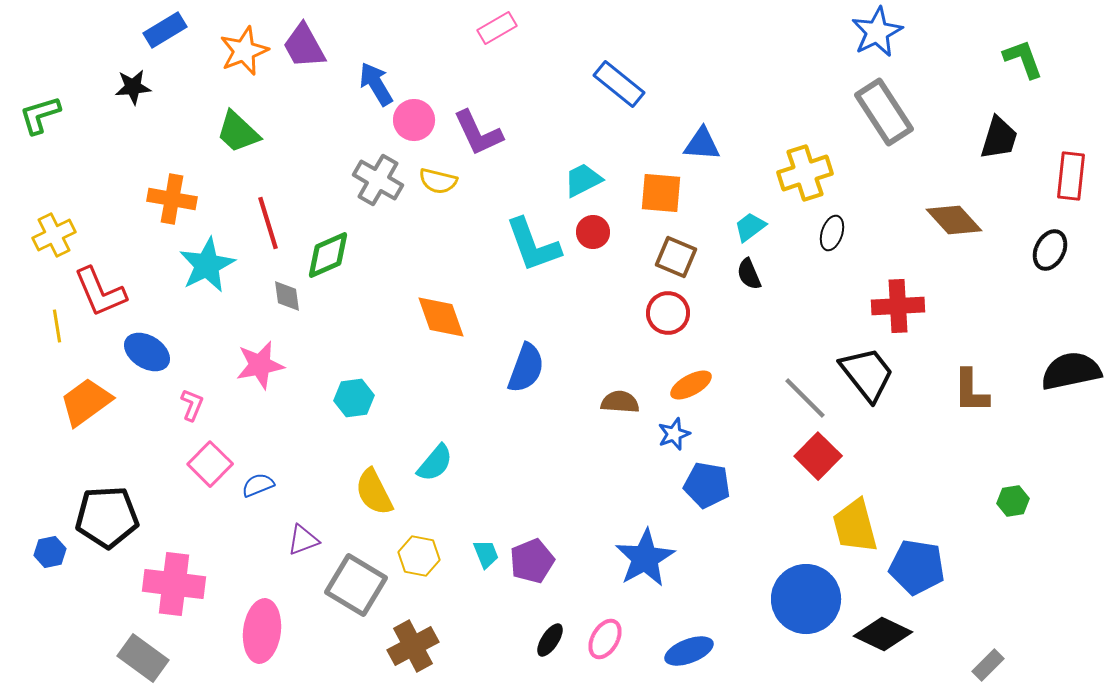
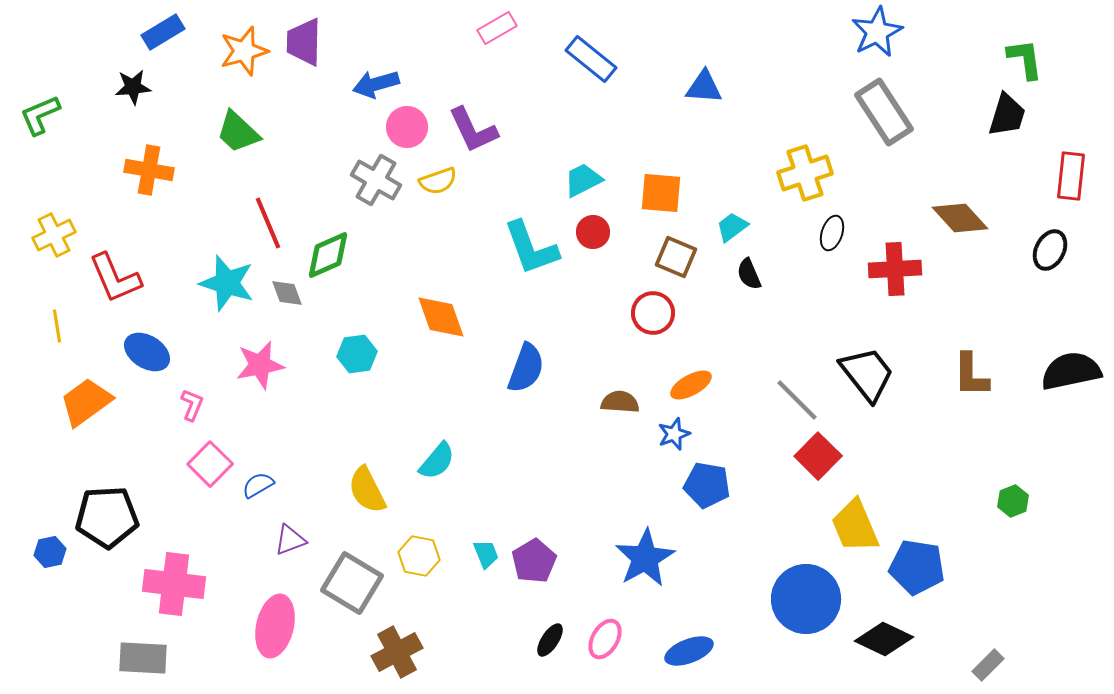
blue rectangle at (165, 30): moved 2 px left, 2 px down
purple trapezoid at (304, 46): moved 4 px up; rotated 30 degrees clockwise
orange star at (244, 51): rotated 6 degrees clockwise
green L-shape at (1023, 59): moved 2 px right; rotated 12 degrees clockwise
blue arrow at (376, 84): rotated 75 degrees counterclockwise
blue rectangle at (619, 84): moved 28 px left, 25 px up
green L-shape at (40, 115): rotated 6 degrees counterclockwise
pink circle at (414, 120): moved 7 px left, 7 px down
purple L-shape at (478, 133): moved 5 px left, 3 px up
black trapezoid at (999, 138): moved 8 px right, 23 px up
blue triangle at (702, 144): moved 2 px right, 57 px up
gray cross at (378, 180): moved 2 px left
yellow semicircle at (438, 181): rotated 33 degrees counterclockwise
orange cross at (172, 199): moved 23 px left, 29 px up
brown diamond at (954, 220): moved 6 px right, 2 px up
red line at (268, 223): rotated 6 degrees counterclockwise
cyan trapezoid at (750, 227): moved 18 px left
cyan L-shape at (533, 245): moved 2 px left, 3 px down
cyan star at (207, 265): moved 20 px right, 18 px down; rotated 28 degrees counterclockwise
red L-shape at (100, 292): moved 15 px right, 14 px up
gray diamond at (287, 296): moved 3 px up; rotated 12 degrees counterclockwise
red cross at (898, 306): moved 3 px left, 37 px up
red circle at (668, 313): moved 15 px left
brown L-shape at (971, 391): moved 16 px up
cyan hexagon at (354, 398): moved 3 px right, 44 px up
gray line at (805, 398): moved 8 px left, 2 px down
cyan semicircle at (435, 463): moved 2 px right, 2 px up
blue semicircle at (258, 485): rotated 8 degrees counterclockwise
yellow semicircle at (374, 492): moved 7 px left, 2 px up
green hexagon at (1013, 501): rotated 12 degrees counterclockwise
yellow trapezoid at (855, 526): rotated 8 degrees counterclockwise
purple triangle at (303, 540): moved 13 px left
purple pentagon at (532, 561): moved 2 px right; rotated 9 degrees counterclockwise
gray square at (356, 585): moved 4 px left, 2 px up
pink ellipse at (262, 631): moved 13 px right, 5 px up; rotated 6 degrees clockwise
black diamond at (883, 634): moved 1 px right, 5 px down
brown cross at (413, 646): moved 16 px left, 6 px down
gray rectangle at (143, 658): rotated 33 degrees counterclockwise
